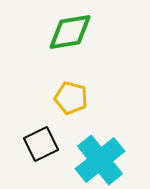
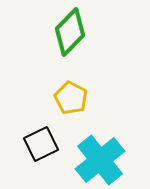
green diamond: rotated 36 degrees counterclockwise
yellow pentagon: rotated 12 degrees clockwise
